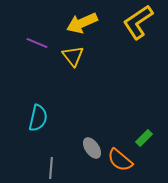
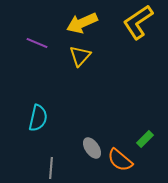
yellow triangle: moved 7 px right; rotated 20 degrees clockwise
green rectangle: moved 1 px right, 1 px down
